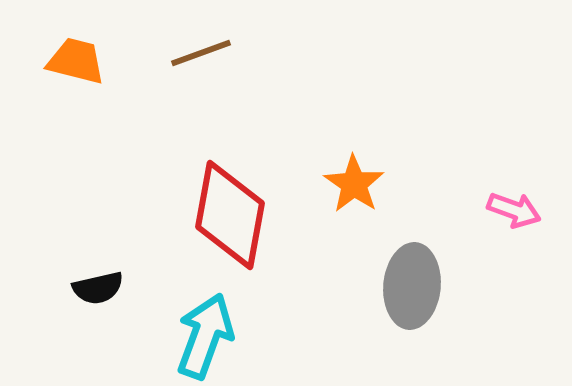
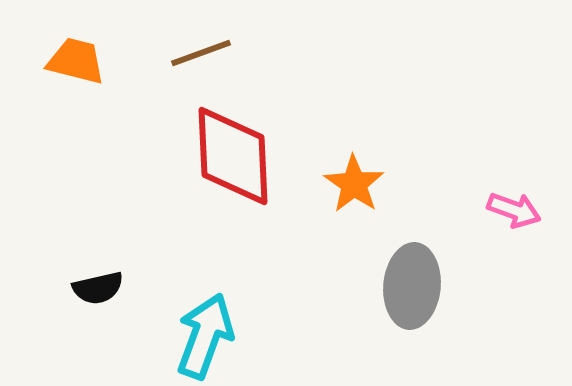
red diamond: moved 3 px right, 59 px up; rotated 13 degrees counterclockwise
